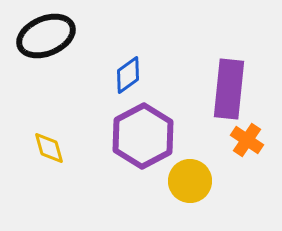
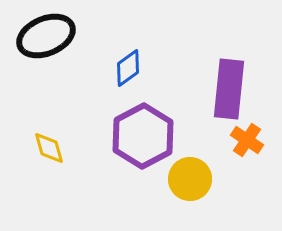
blue diamond: moved 7 px up
yellow circle: moved 2 px up
